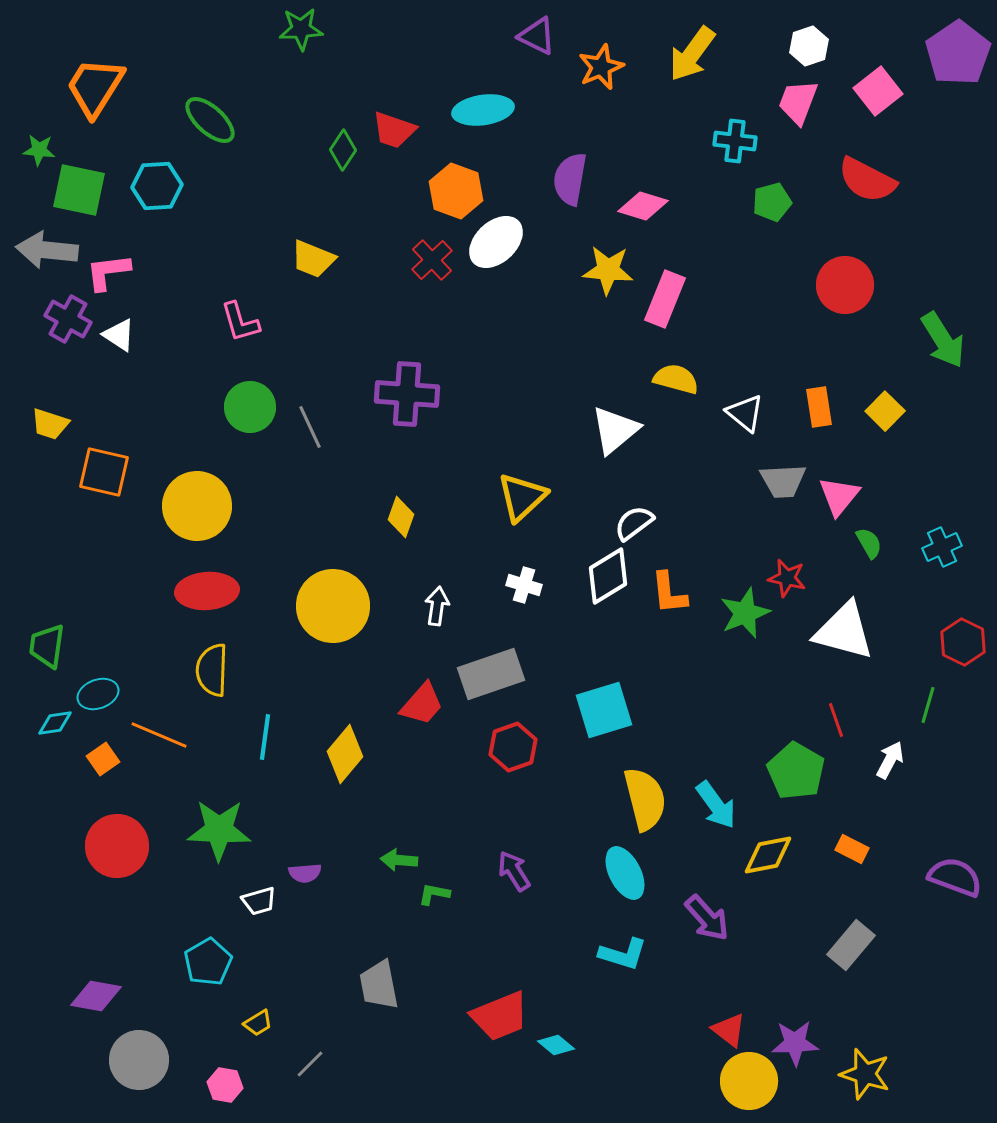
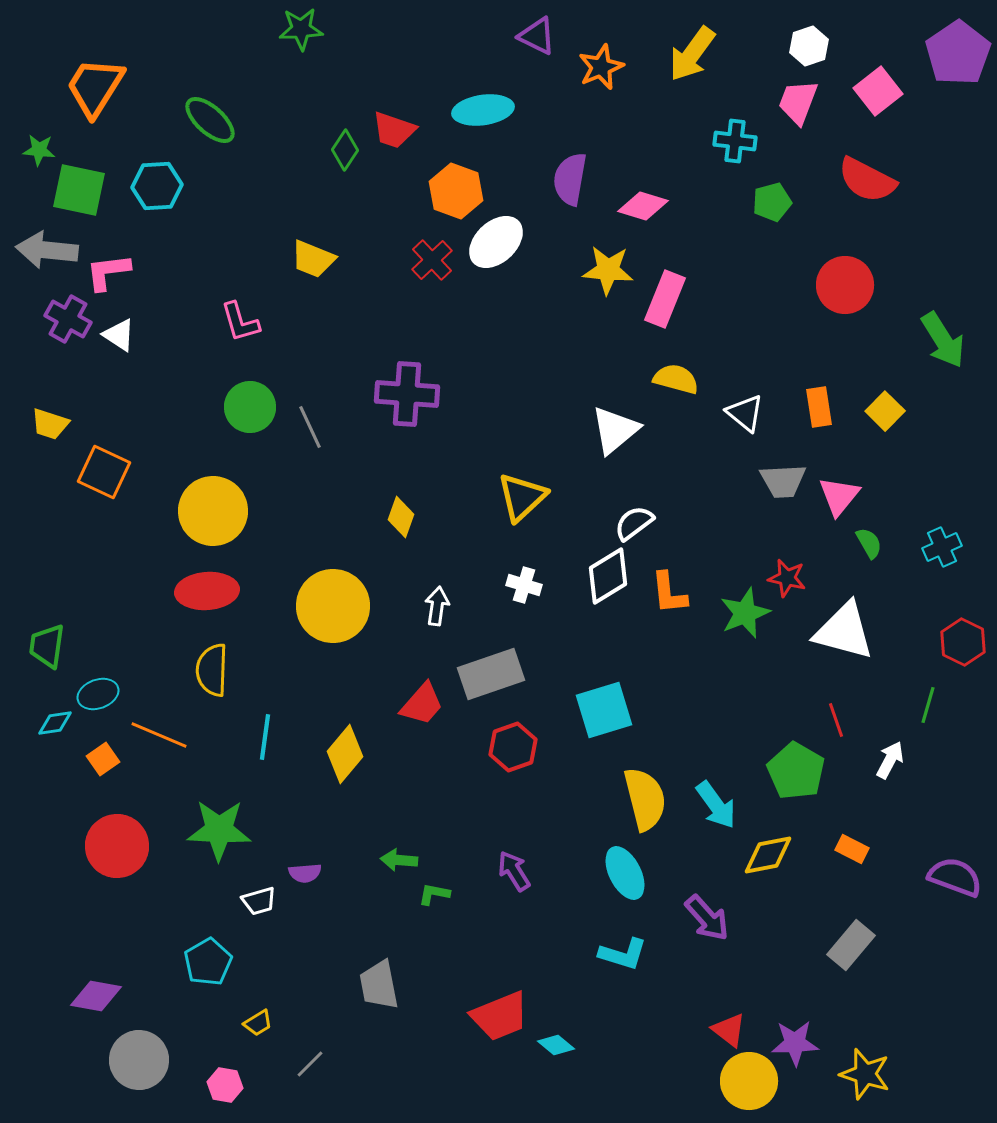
green diamond at (343, 150): moved 2 px right
orange square at (104, 472): rotated 12 degrees clockwise
yellow circle at (197, 506): moved 16 px right, 5 px down
